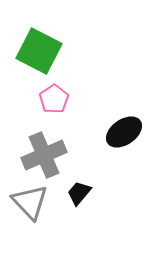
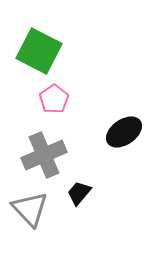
gray triangle: moved 7 px down
